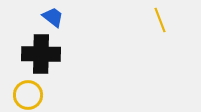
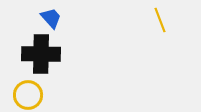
blue trapezoid: moved 2 px left, 1 px down; rotated 10 degrees clockwise
